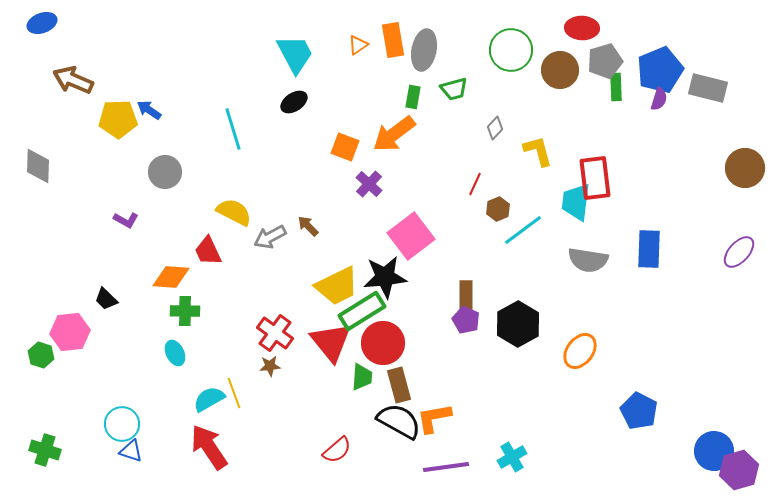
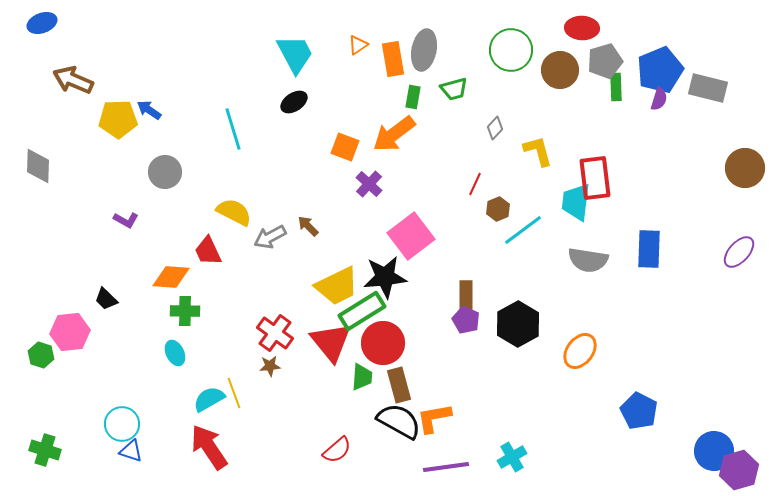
orange rectangle at (393, 40): moved 19 px down
